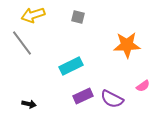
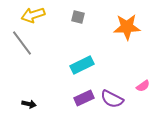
orange star: moved 18 px up
cyan rectangle: moved 11 px right, 1 px up
purple rectangle: moved 1 px right, 2 px down
